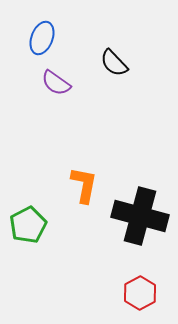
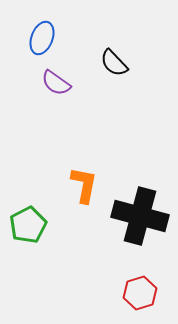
red hexagon: rotated 12 degrees clockwise
